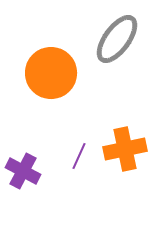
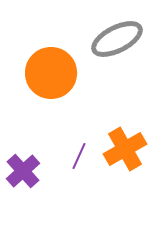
gray ellipse: rotated 27 degrees clockwise
orange cross: rotated 18 degrees counterclockwise
purple cross: rotated 20 degrees clockwise
